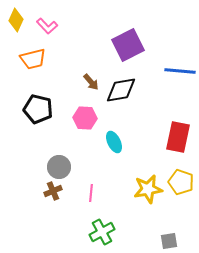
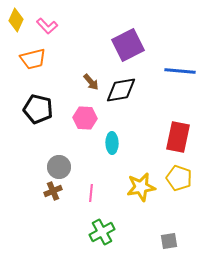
cyan ellipse: moved 2 px left, 1 px down; rotated 25 degrees clockwise
yellow pentagon: moved 2 px left, 4 px up
yellow star: moved 7 px left, 2 px up
